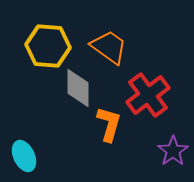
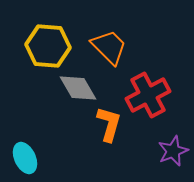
orange trapezoid: rotated 9 degrees clockwise
gray diamond: rotated 30 degrees counterclockwise
red cross: rotated 9 degrees clockwise
purple star: rotated 12 degrees clockwise
cyan ellipse: moved 1 px right, 2 px down
